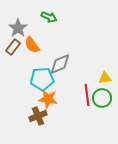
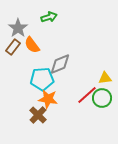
green arrow: rotated 42 degrees counterclockwise
red line: rotated 55 degrees clockwise
brown cross: moved 1 px up; rotated 24 degrees counterclockwise
